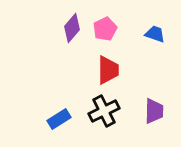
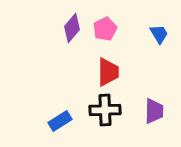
blue trapezoid: moved 4 px right; rotated 40 degrees clockwise
red trapezoid: moved 2 px down
black cross: moved 1 px right, 1 px up; rotated 24 degrees clockwise
blue rectangle: moved 1 px right, 2 px down
